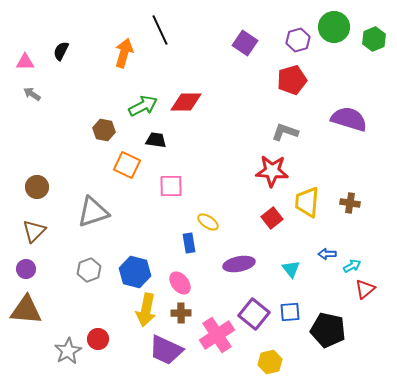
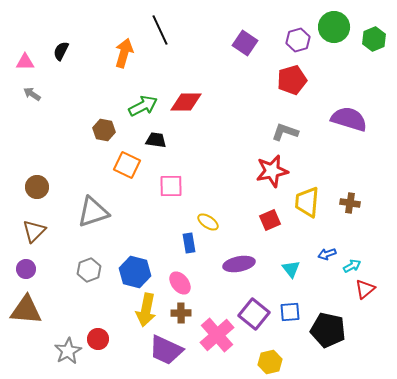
red star at (272, 171): rotated 16 degrees counterclockwise
red square at (272, 218): moved 2 px left, 2 px down; rotated 15 degrees clockwise
blue arrow at (327, 254): rotated 18 degrees counterclockwise
pink cross at (217, 335): rotated 8 degrees counterclockwise
